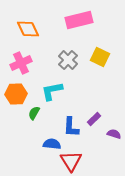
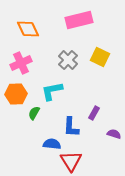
purple rectangle: moved 6 px up; rotated 16 degrees counterclockwise
